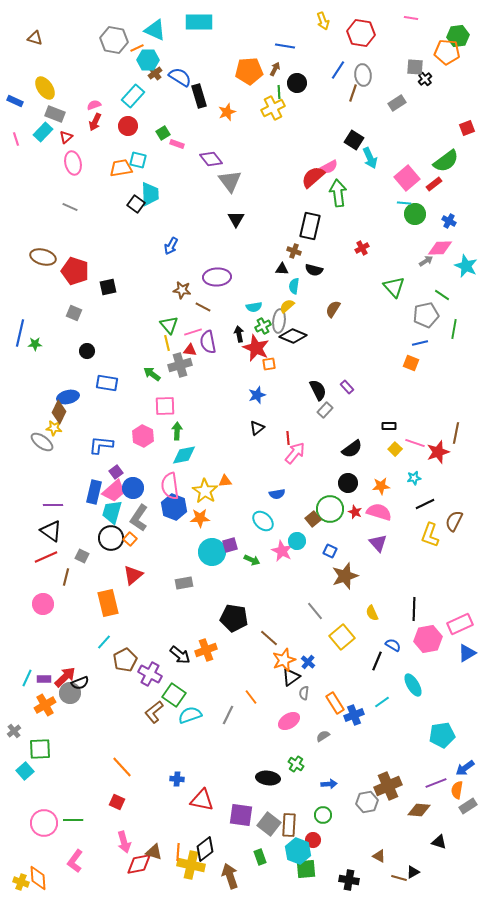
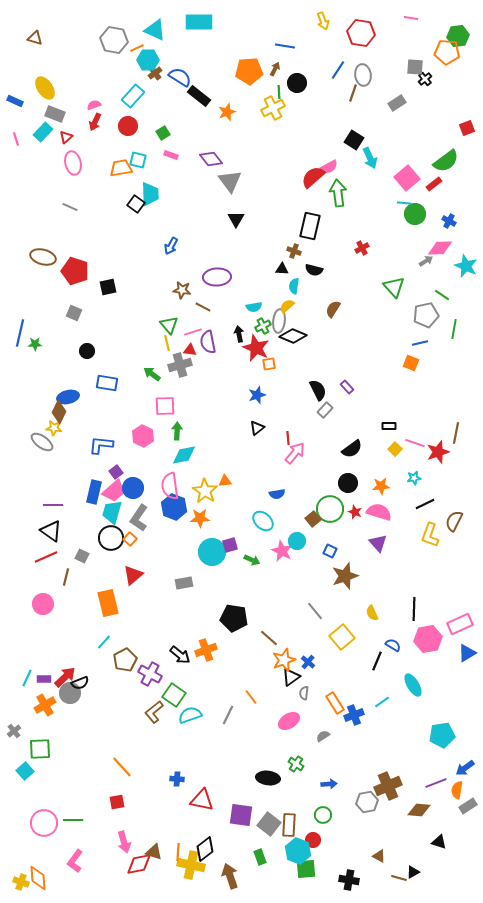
black rectangle at (199, 96): rotated 35 degrees counterclockwise
pink rectangle at (177, 144): moved 6 px left, 11 px down
red square at (117, 802): rotated 35 degrees counterclockwise
